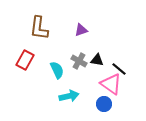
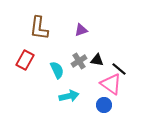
gray cross: rotated 28 degrees clockwise
blue circle: moved 1 px down
